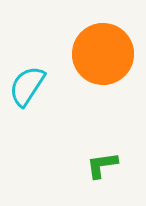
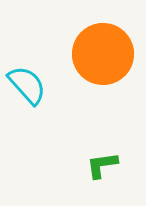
cyan semicircle: moved 1 px up; rotated 105 degrees clockwise
